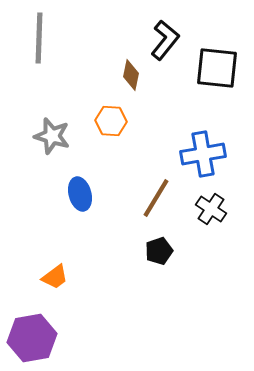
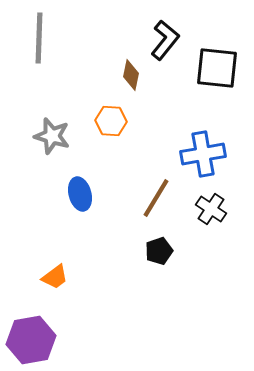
purple hexagon: moved 1 px left, 2 px down
